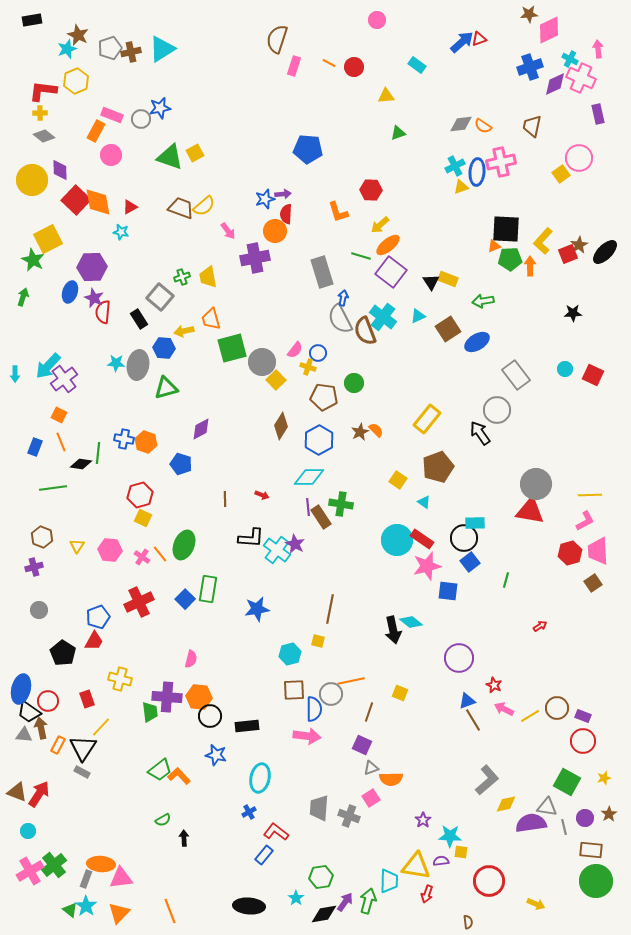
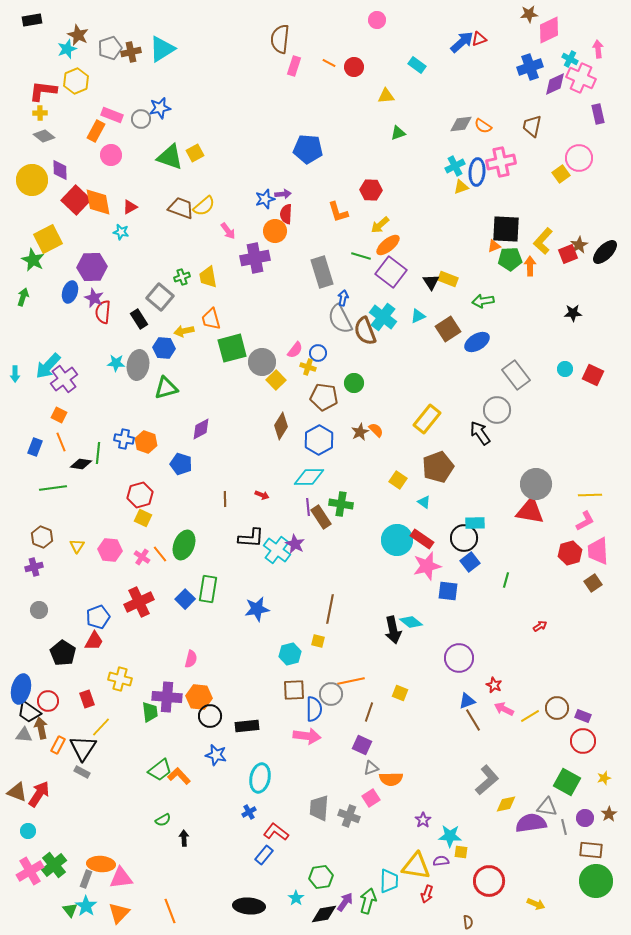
brown semicircle at (277, 39): moved 3 px right; rotated 12 degrees counterclockwise
green triangle at (70, 910): rotated 14 degrees clockwise
